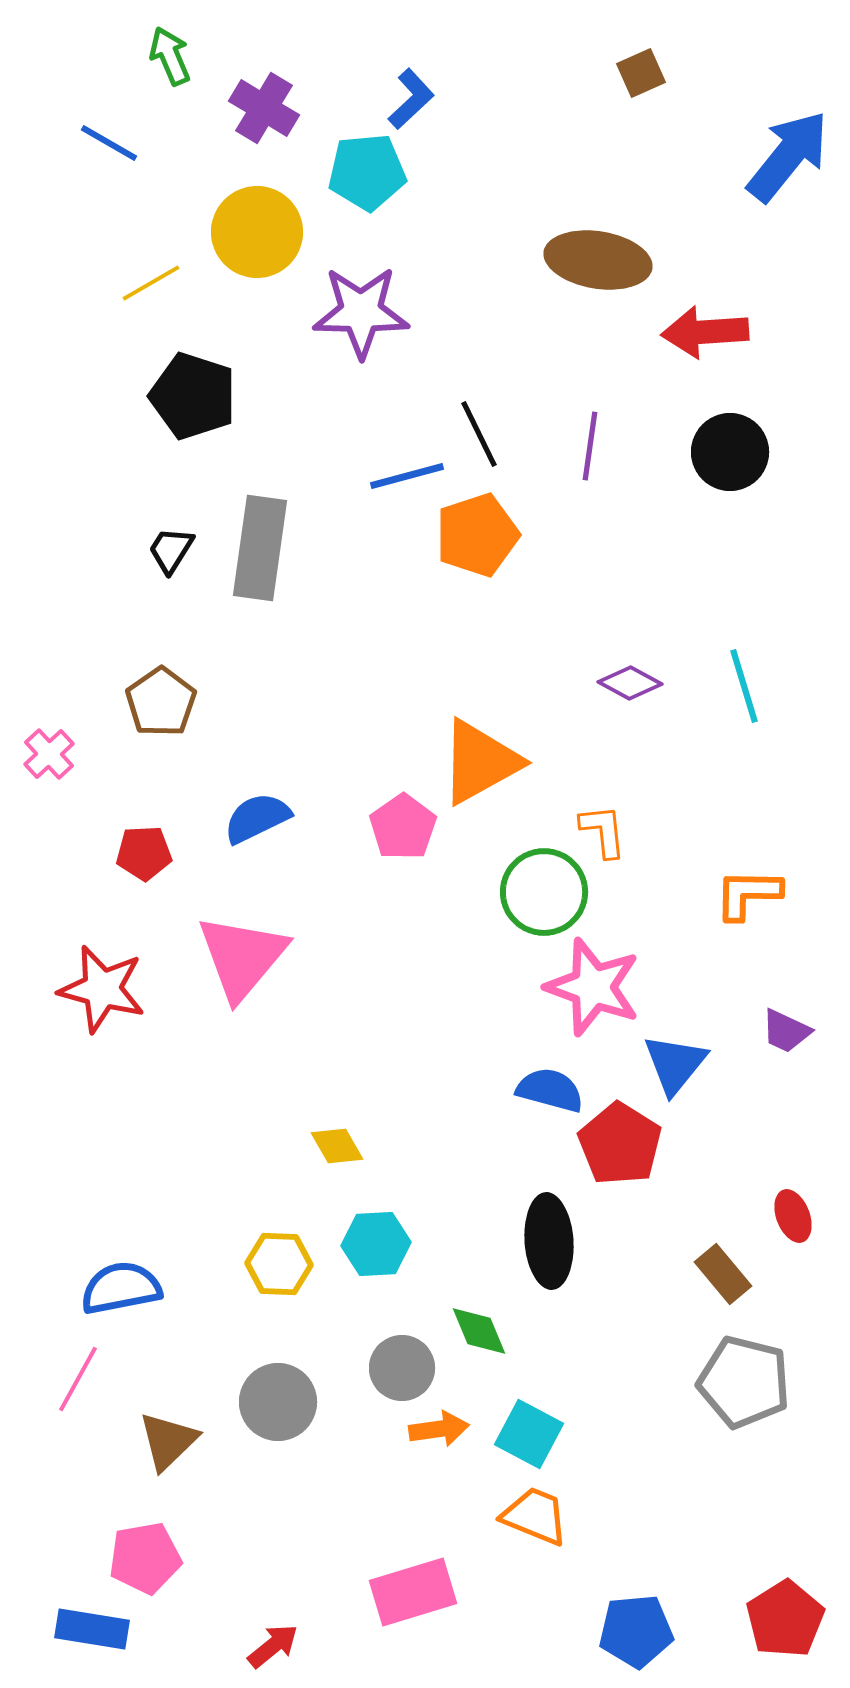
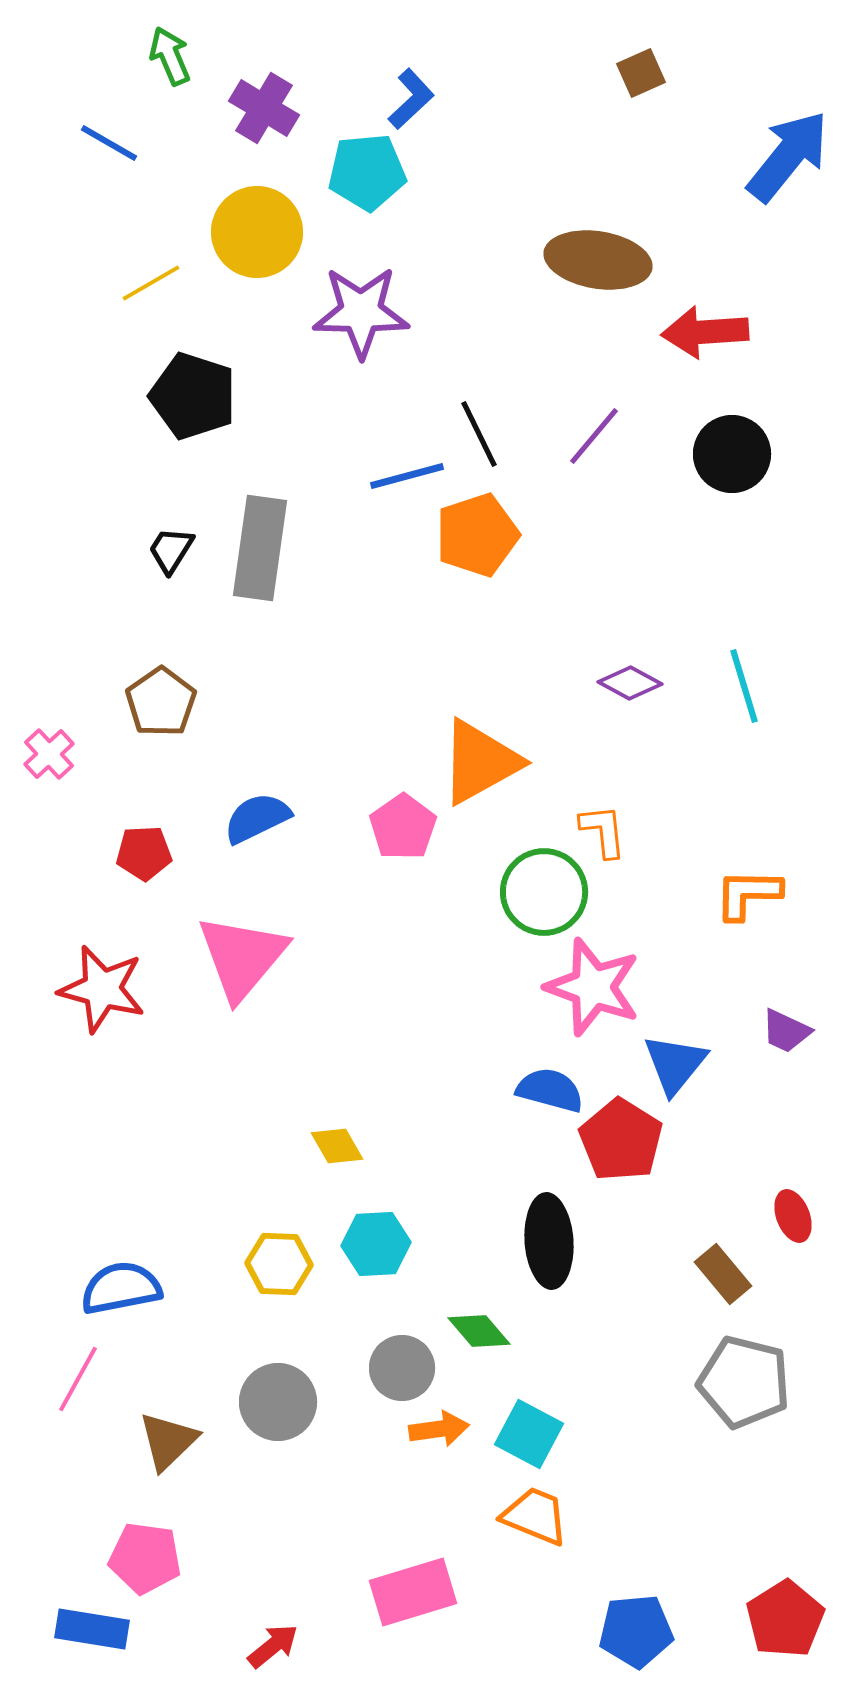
purple line at (590, 446): moved 4 px right, 10 px up; rotated 32 degrees clockwise
black circle at (730, 452): moved 2 px right, 2 px down
red pentagon at (620, 1144): moved 1 px right, 4 px up
green diamond at (479, 1331): rotated 18 degrees counterclockwise
pink pentagon at (145, 1558): rotated 18 degrees clockwise
